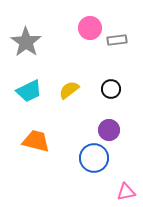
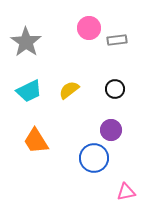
pink circle: moved 1 px left
black circle: moved 4 px right
purple circle: moved 2 px right
orange trapezoid: rotated 136 degrees counterclockwise
